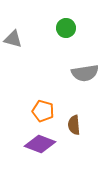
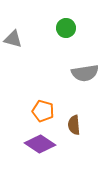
purple diamond: rotated 12 degrees clockwise
